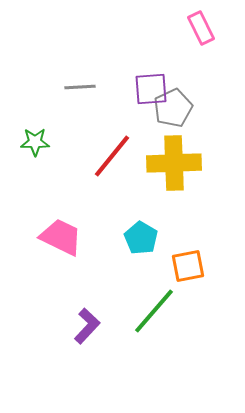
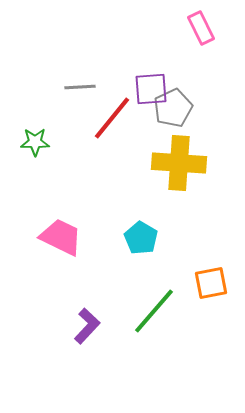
red line: moved 38 px up
yellow cross: moved 5 px right; rotated 6 degrees clockwise
orange square: moved 23 px right, 17 px down
